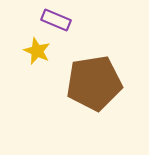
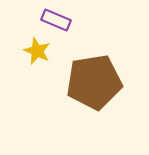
brown pentagon: moved 1 px up
